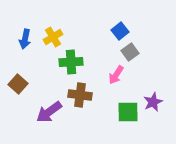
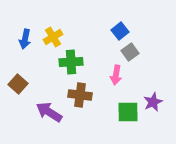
pink arrow: rotated 24 degrees counterclockwise
purple arrow: rotated 68 degrees clockwise
